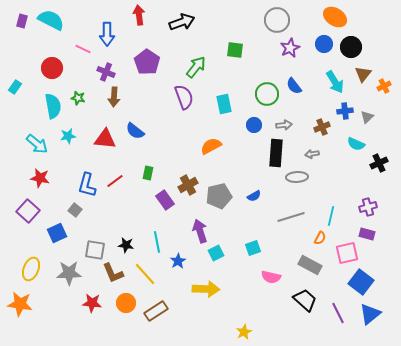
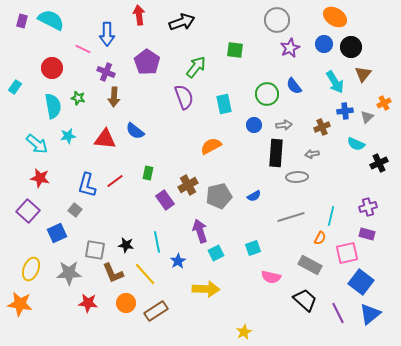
orange cross at (384, 86): moved 17 px down
red star at (92, 303): moved 4 px left
